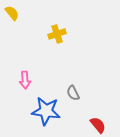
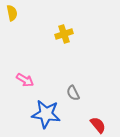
yellow semicircle: rotated 28 degrees clockwise
yellow cross: moved 7 px right
pink arrow: rotated 54 degrees counterclockwise
blue star: moved 3 px down
